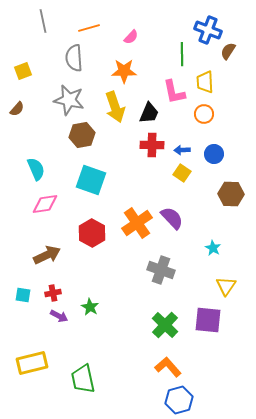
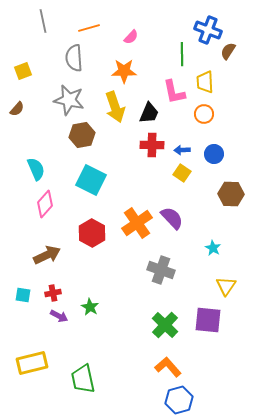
cyan square at (91, 180): rotated 8 degrees clockwise
pink diamond at (45, 204): rotated 40 degrees counterclockwise
